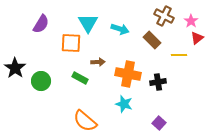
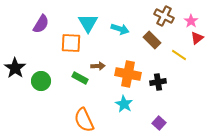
yellow line: rotated 35 degrees clockwise
brown arrow: moved 4 px down
cyan star: rotated 12 degrees clockwise
orange semicircle: moved 1 px left, 1 px up; rotated 25 degrees clockwise
